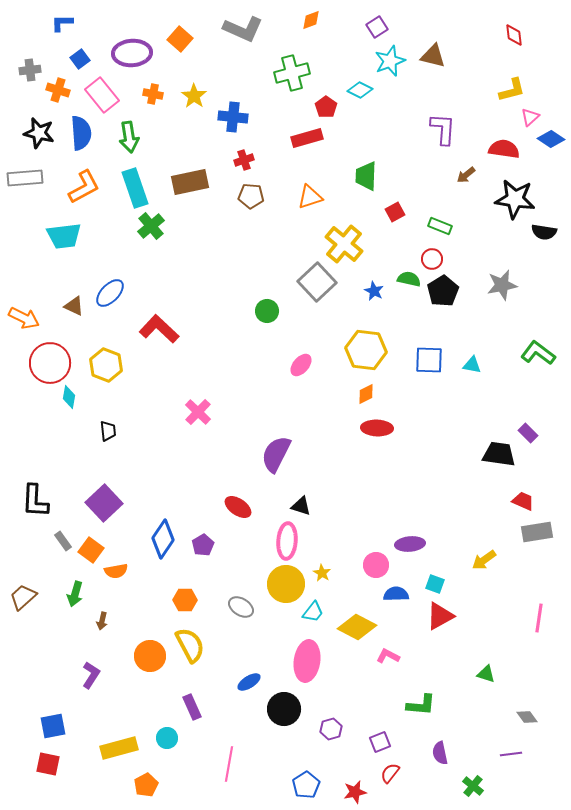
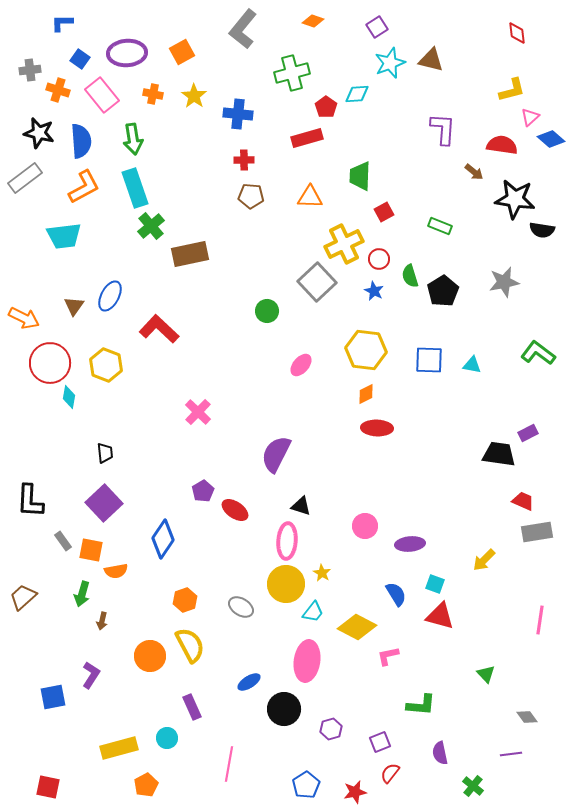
orange diamond at (311, 20): moved 2 px right, 1 px down; rotated 40 degrees clockwise
gray L-shape at (243, 29): rotated 105 degrees clockwise
red diamond at (514, 35): moved 3 px right, 2 px up
orange square at (180, 39): moved 2 px right, 13 px down; rotated 20 degrees clockwise
purple ellipse at (132, 53): moved 5 px left
brown triangle at (433, 56): moved 2 px left, 4 px down
blue square at (80, 59): rotated 18 degrees counterclockwise
cyan star at (390, 61): moved 2 px down
cyan diamond at (360, 90): moved 3 px left, 4 px down; rotated 30 degrees counterclockwise
blue cross at (233, 117): moved 5 px right, 3 px up
blue semicircle at (81, 133): moved 8 px down
green arrow at (129, 137): moved 4 px right, 2 px down
blue diamond at (551, 139): rotated 8 degrees clockwise
red semicircle at (504, 149): moved 2 px left, 4 px up
red cross at (244, 160): rotated 18 degrees clockwise
brown arrow at (466, 175): moved 8 px right, 3 px up; rotated 102 degrees counterclockwise
green trapezoid at (366, 176): moved 6 px left
gray rectangle at (25, 178): rotated 32 degrees counterclockwise
brown rectangle at (190, 182): moved 72 px down
orange triangle at (310, 197): rotated 20 degrees clockwise
red square at (395, 212): moved 11 px left
black semicircle at (544, 232): moved 2 px left, 2 px up
yellow cross at (344, 244): rotated 24 degrees clockwise
red circle at (432, 259): moved 53 px left
green semicircle at (409, 279): moved 1 px right, 3 px up; rotated 120 degrees counterclockwise
gray star at (502, 285): moved 2 px right, 3 px up
blue ellipse at (110, 293): moved 3 px down; rotated 16 degrees counterclockwise
brown triangle at (74, 306): rotated 40 degrees clockwise
black trapezoid at (108, 431): moved 3 px left, 22 px down
purple rectangle at (528, 433): rotated 72 degrees counterclockwise
black L-shape at (35, 501): moved 5 px left
red ellipse at (238, 507): moved 3 px left, 3 px down
purple pentagon at (203, 545): moved 54 px up
orange square at (91, 550): rotated 25 degrees counterclockwise
yellow arrow at (484, 560): rotated 10 degrees counterclockwise
pink circle at (376, 565): moved 11 px left, 39 px up
green arrow at (75, 594): moved 7 px right
blue semicircle at (396, 594): rotated 60 degrees clockwise
orange hexagon at (185, 600): rotated 20 degrees counterclockwise
red triangle at (440, 616): rotated 44 degrees clockwise
pink line at (539, 618): moved 1 px right, 2 px down
pink L-shape at (388, 656): rotated 40 degrees counterclockwise
green triangle at (486, 674): rotated 30 degrees clockwise
blue square at (53, 726): moved 29 px up
red square at (48, 764): moved 23 px down
